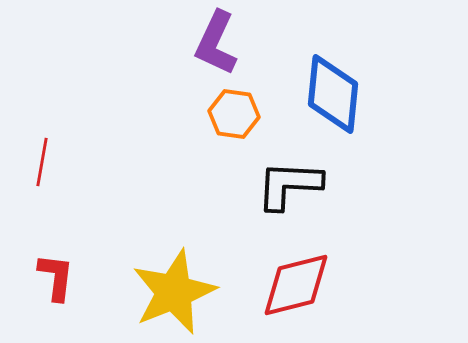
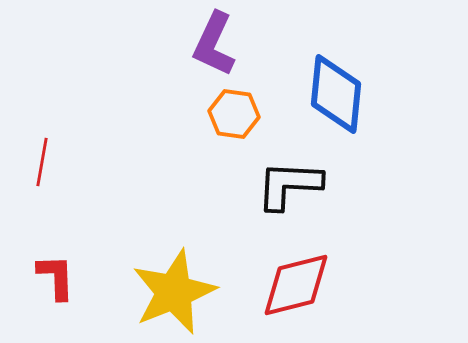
purple L-shape: moved 2 px left, 1 px down
blue diamond: moved 3 px right
red L-shape: rotated 9 degrees counterclockwise
